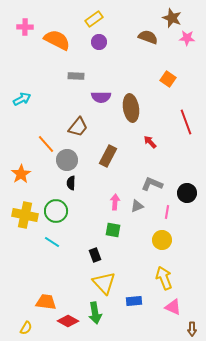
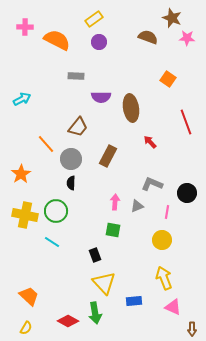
gray circle: moved 4 px right, 1 px up
orange trapezoid: moved 17 px left, 6 px up; rotated 35 degrees clockwise
